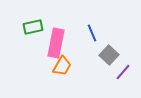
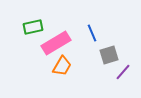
pink rectangle: rotated 48 degrees clockwise
gray square: rotated 30 degrees clockwise
